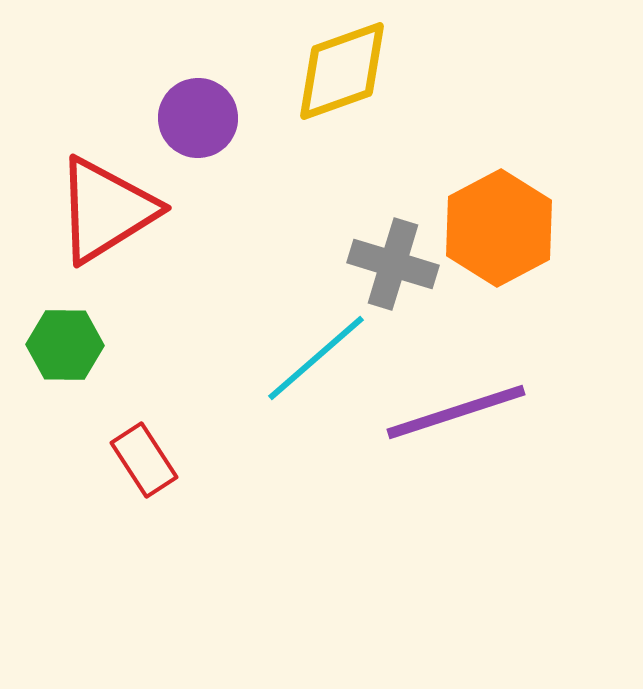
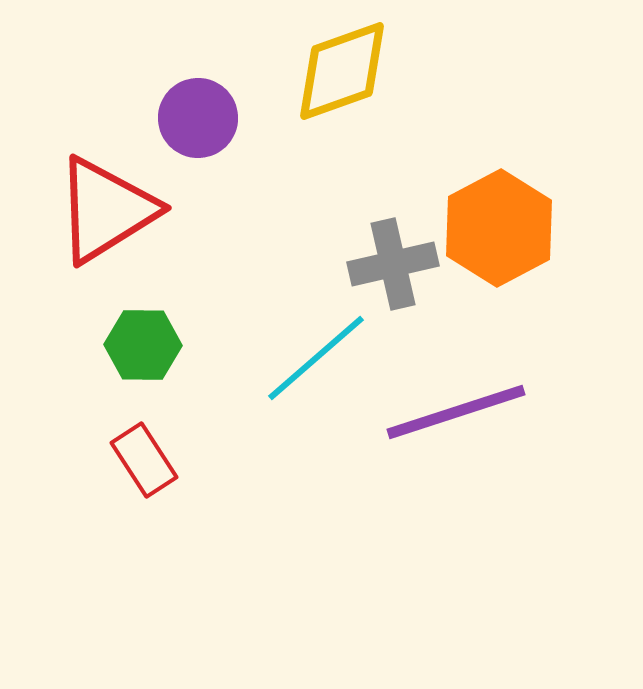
gray cross: rotated 30 degrees counterclockwise
green hexagon: moved 78 px right
